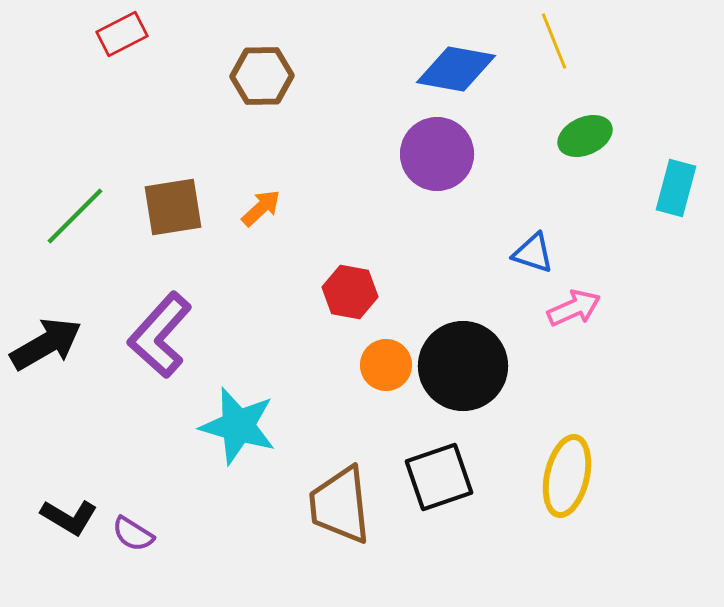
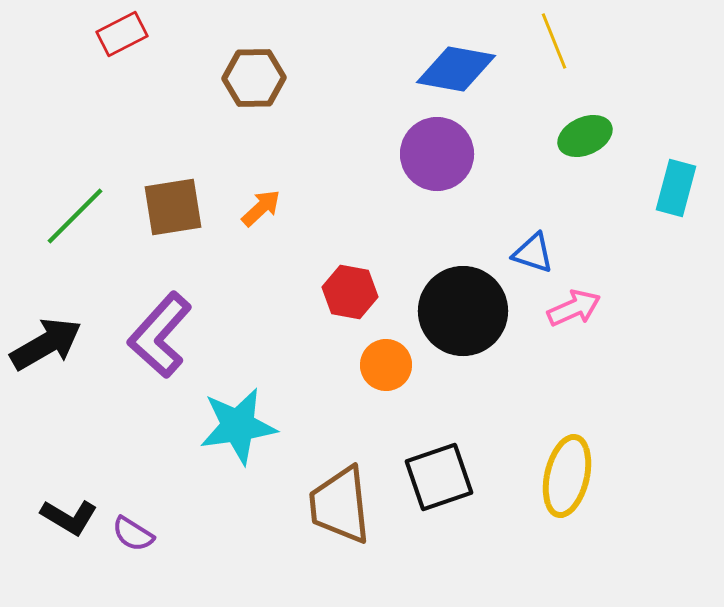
brown hexagon: moved 8 px left, 2 px down
black circle: moved 55 px up
cyan star: rotated 24 degrees counterclockwise
